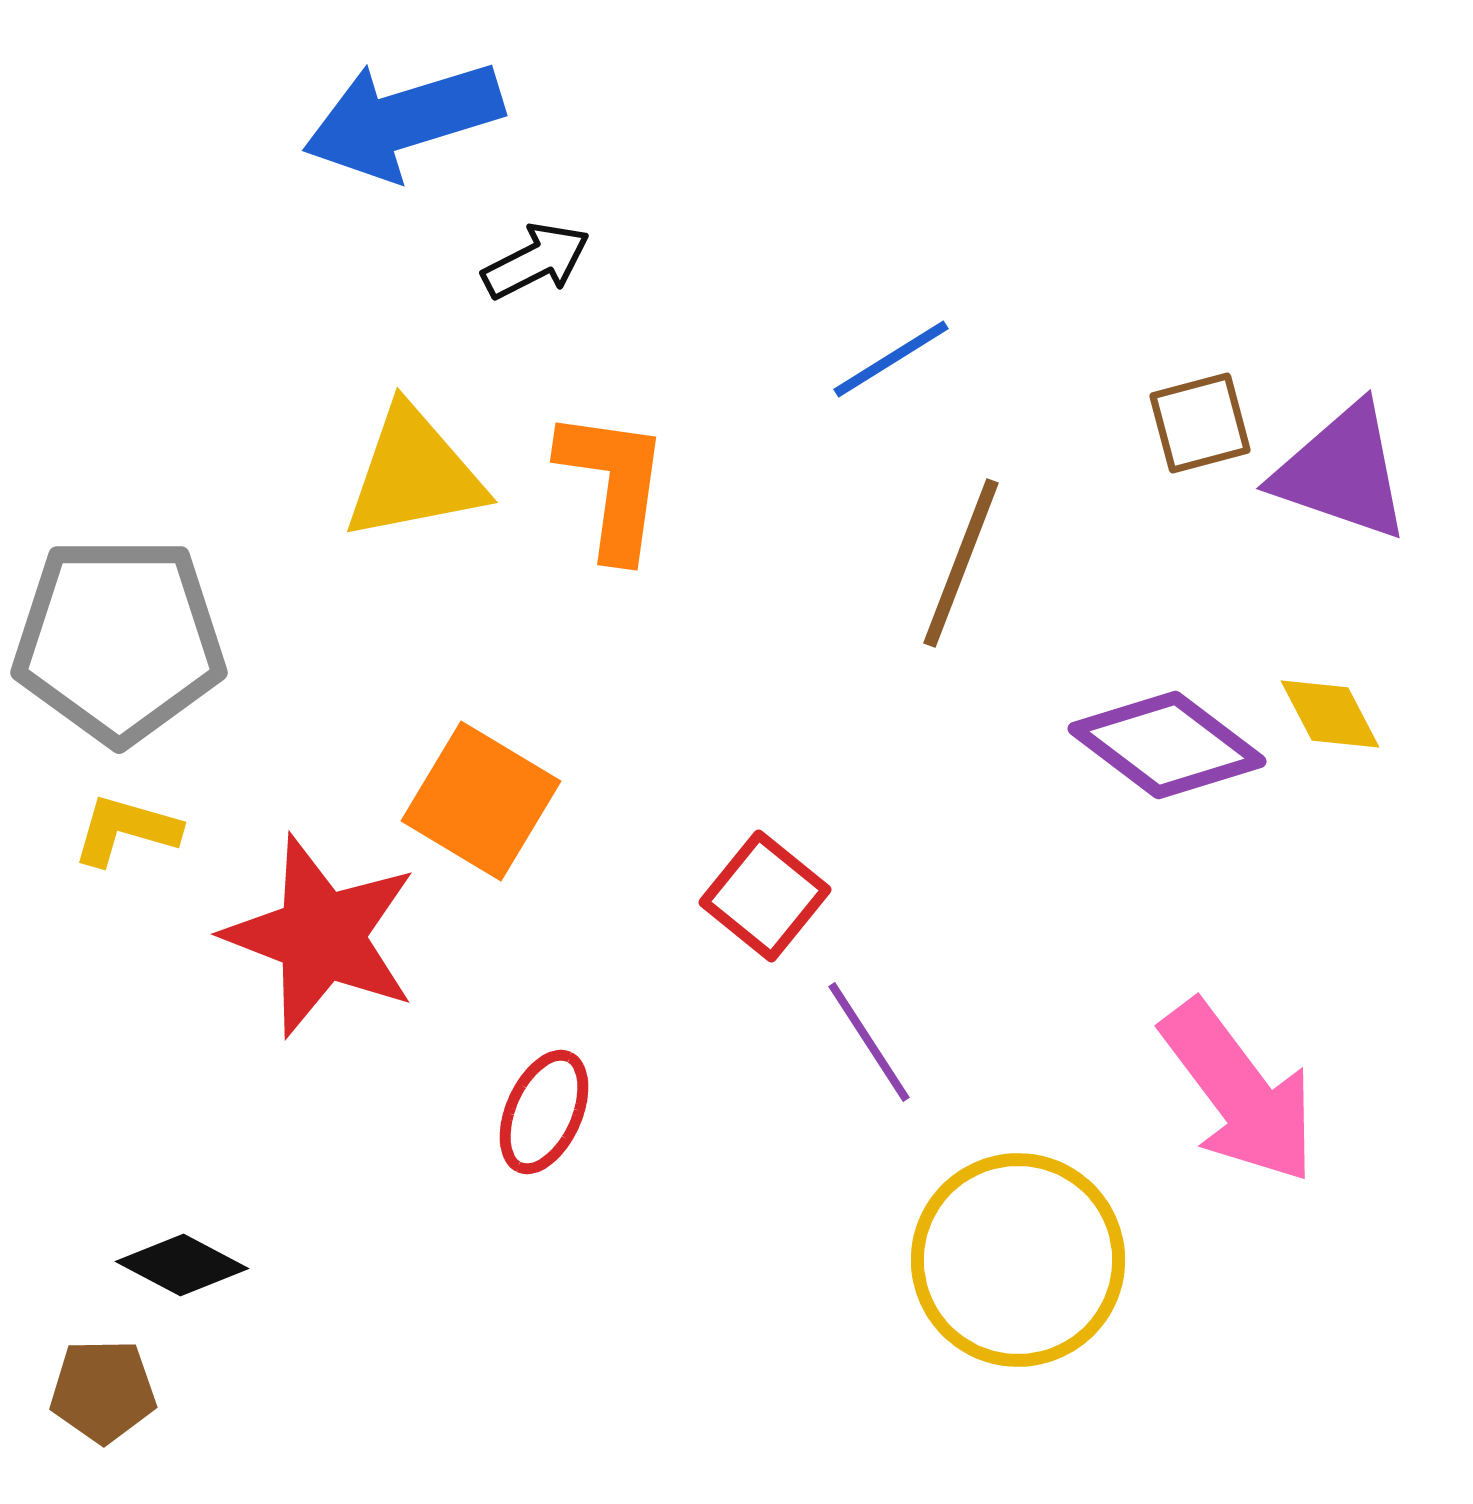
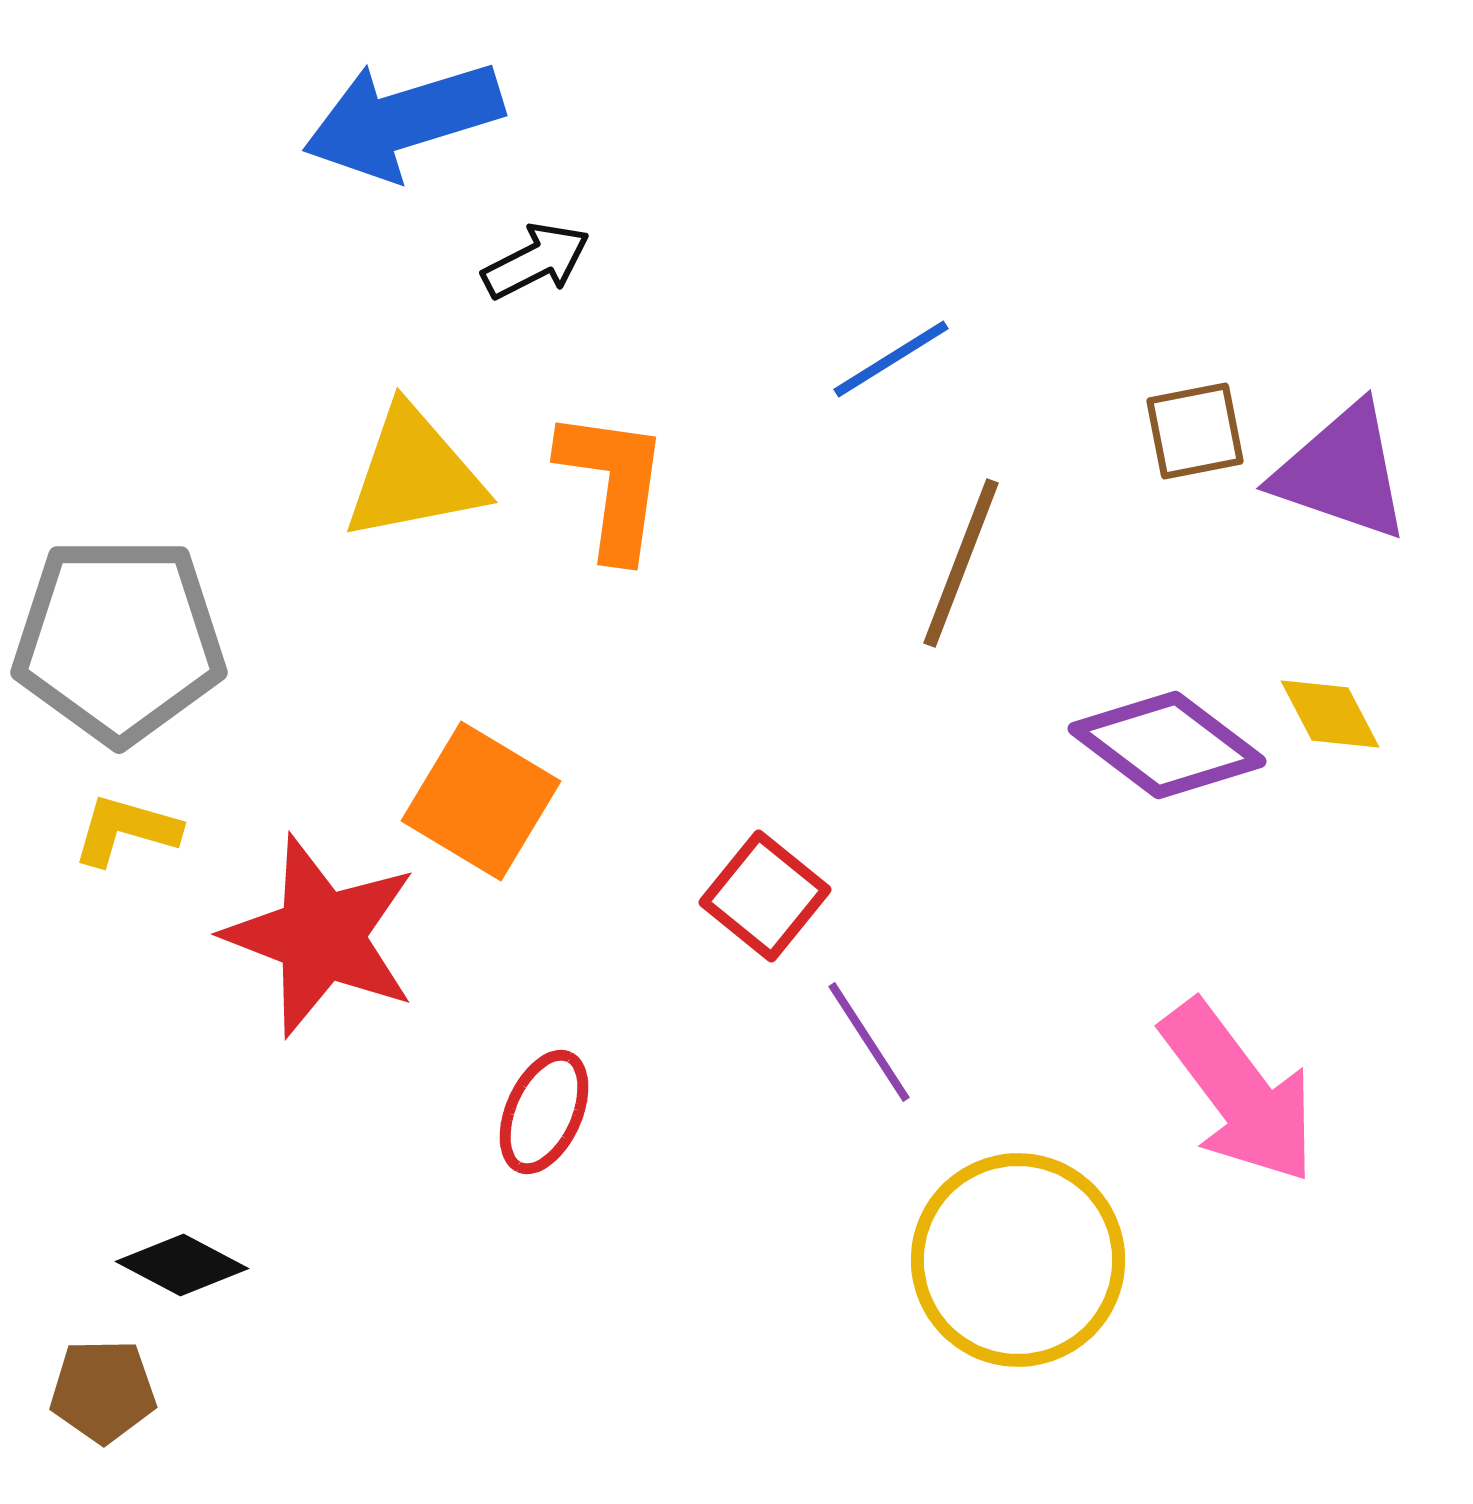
brown square: moved 5 px left, 8 px down; rotated 4 degrees clockwise
